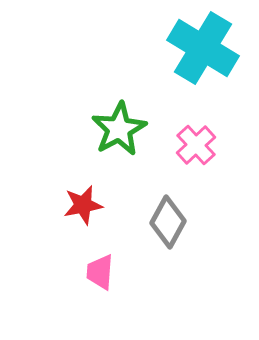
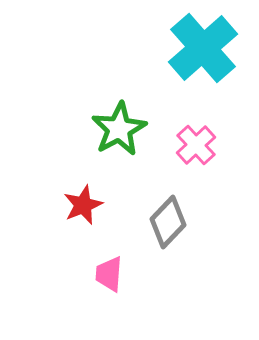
cyan cross: rotated 18 degrees clockwise
red star: rotated 12 degrees counterclockwise
gray diamond: rotated 15 degrees clockwise
pink trapezoid: moved 9 px right, 2 px down
